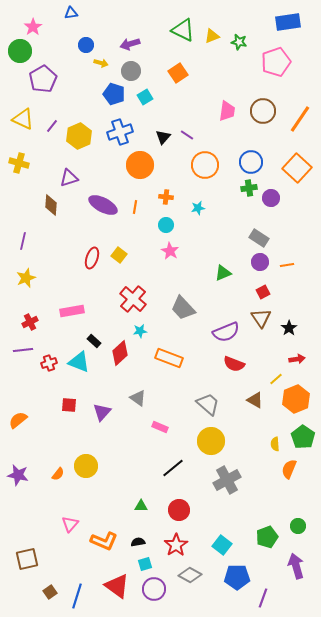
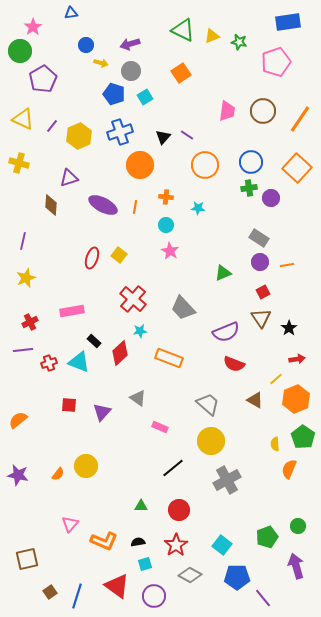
orange square at (178, 73): moved 3 px right
cyan star at (198, 208): rotated 16 degrees clockwise
purple circle at (154, 589): moved 7 px down
purple line at (263, 598): rotated 60 degrees counterclockwise
